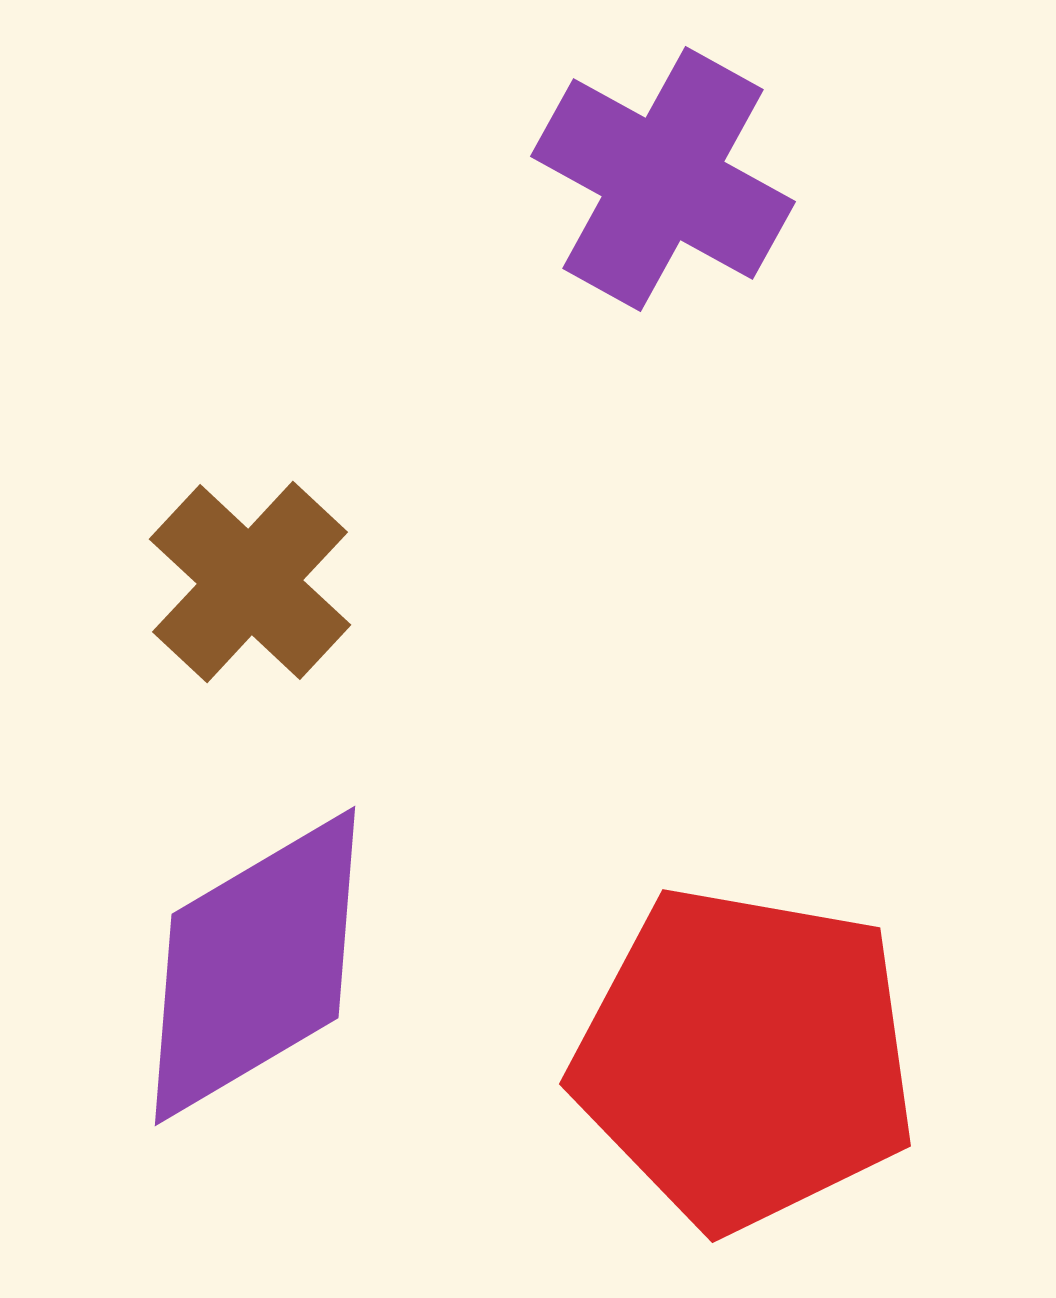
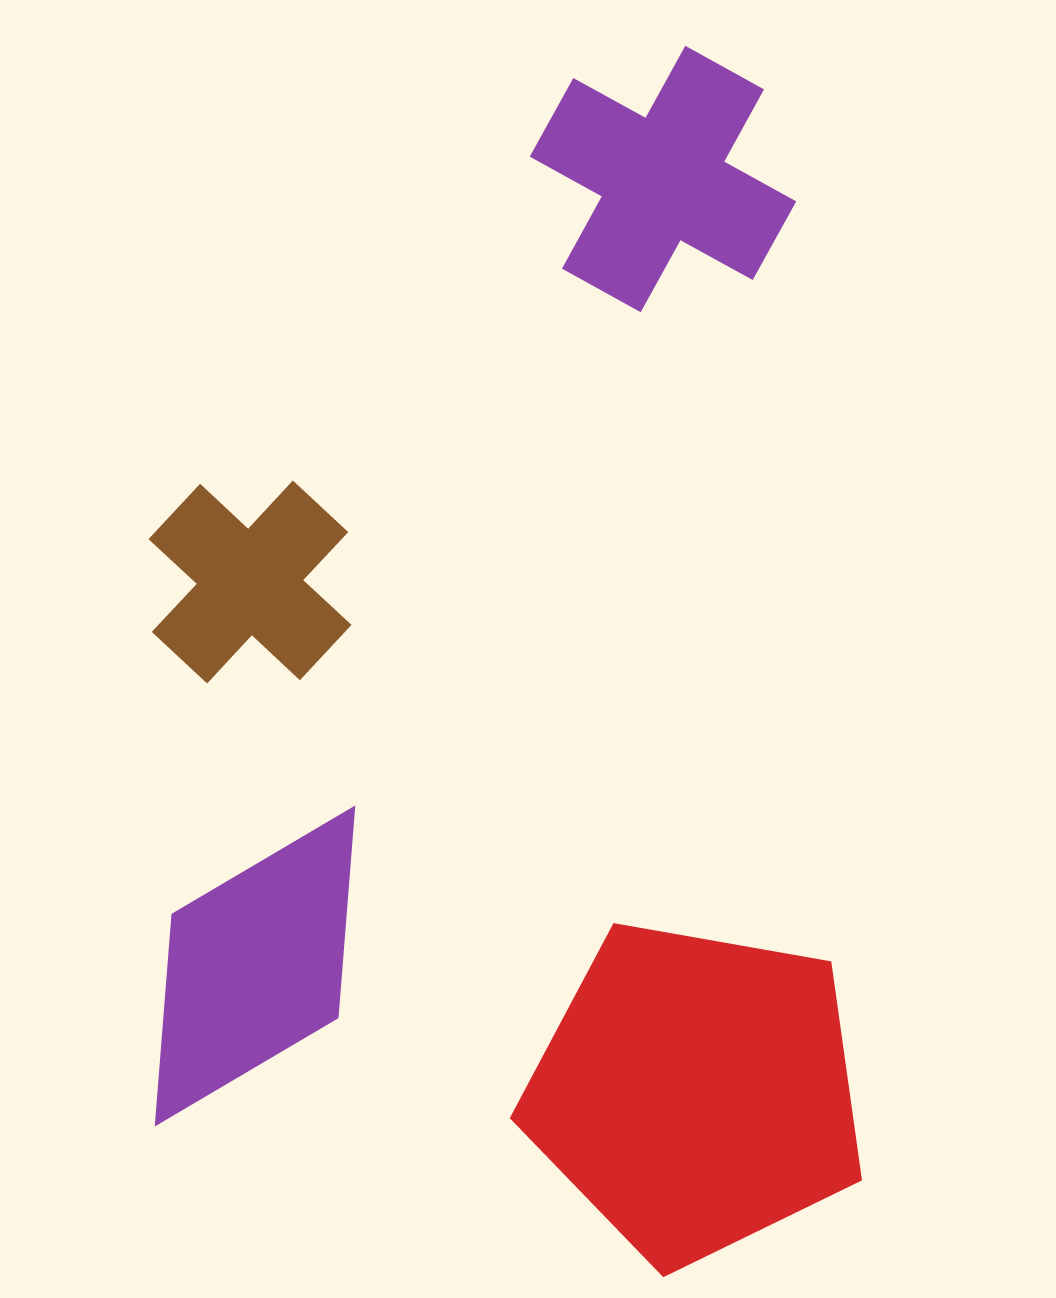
red pentagon: moved 49 px left, 34 px down
